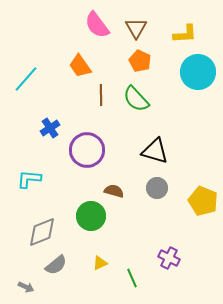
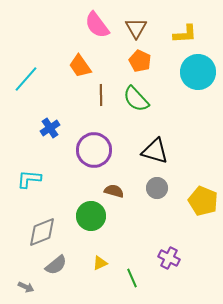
purple circle: moved 7 px right
